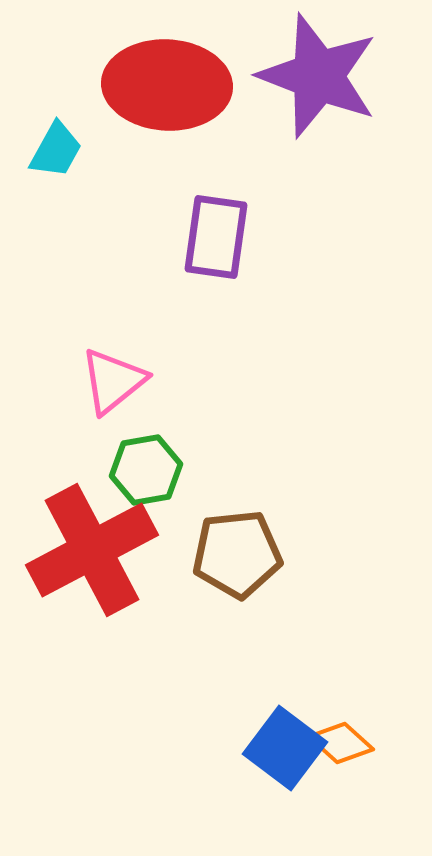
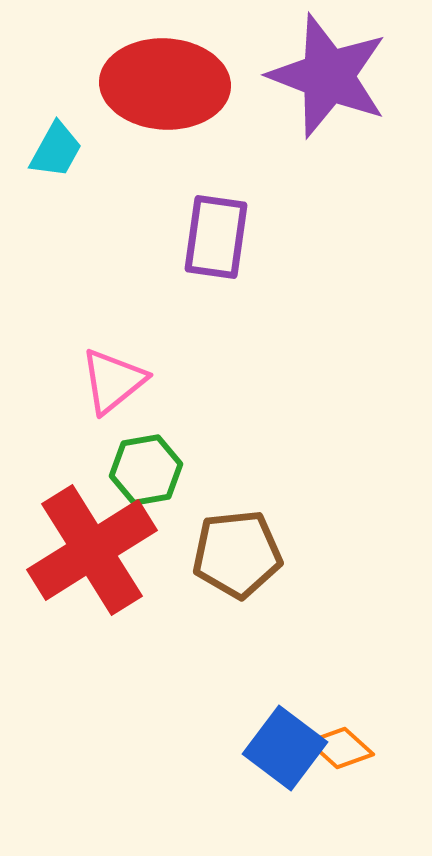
purple star: moved 10 px right
red ellipse: moved 2 px left, 1 px up
red cross: rotated 4 degrees counterclockwise
orange diamond: moved 5 px down
